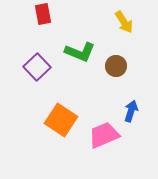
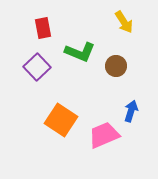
red rectangle: moved 14 px down
